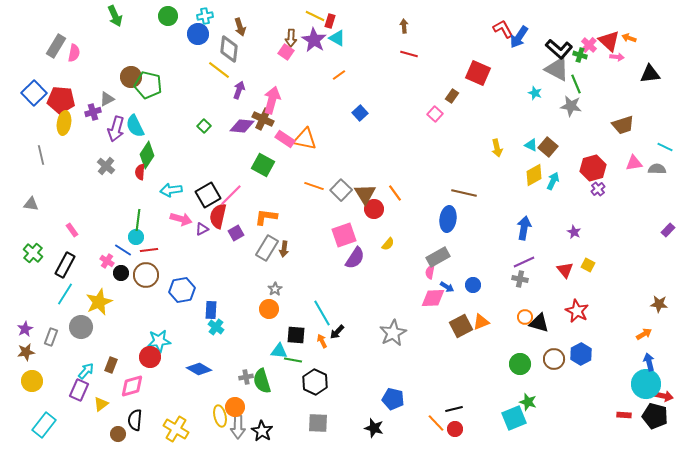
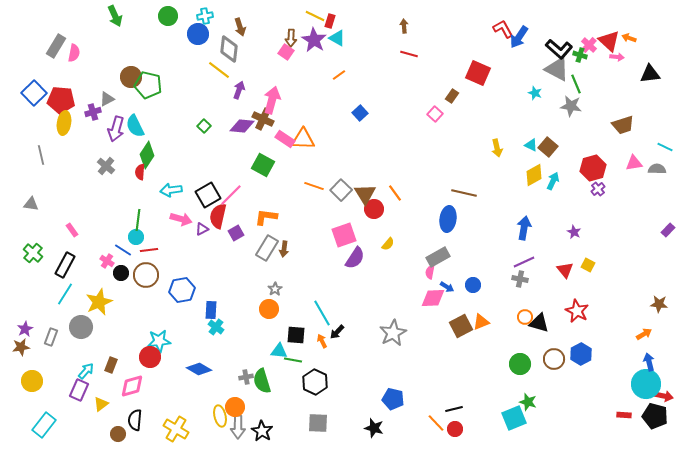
orange triangle at (305, 139): moved 2 px left; rotated 10 degrees counterclockwise
brown star at (26, 352): moved 5 px left, 5 px up
